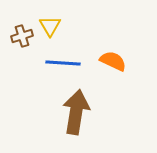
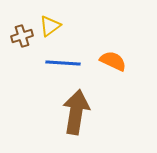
yellow triangle: rotated 25 degrees clockwise
